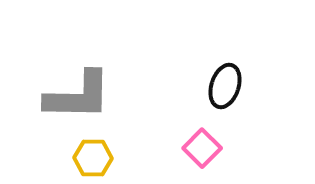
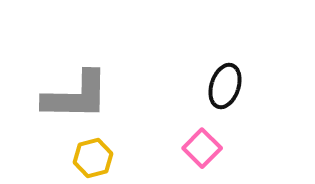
gray L-shape: moved 2 px left
yellow hexagon: rotated 15 degrees counterclockwise
